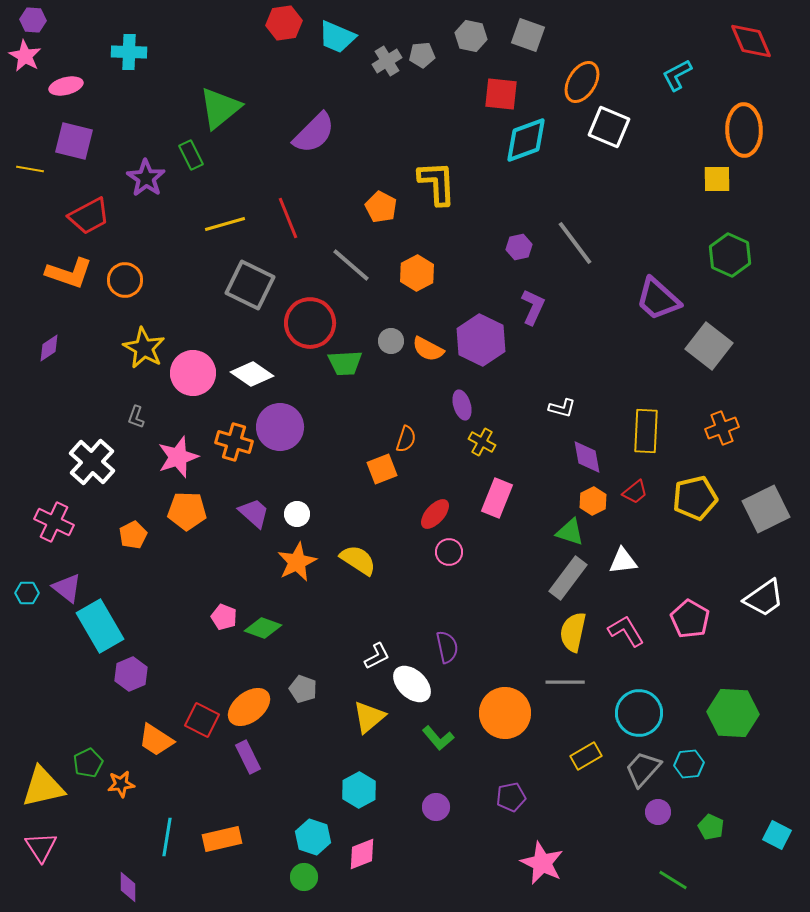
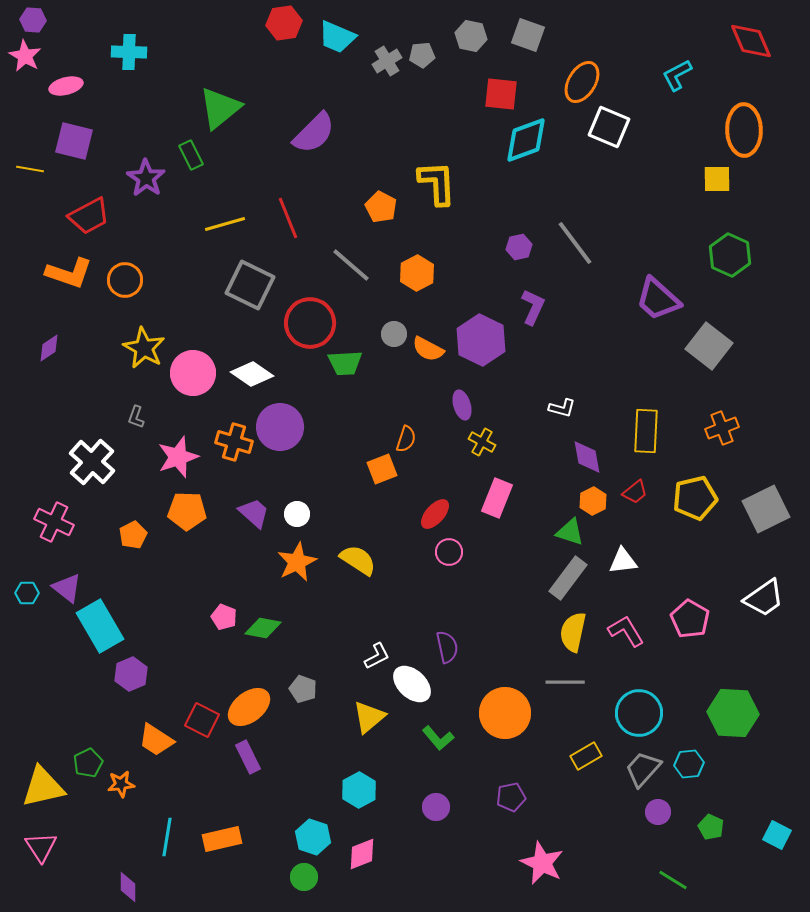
gray circle at (391, 341): moved 3 px right, 7 px up
green diamond at (263, 628): rotated 9 degrees counterclockwise
